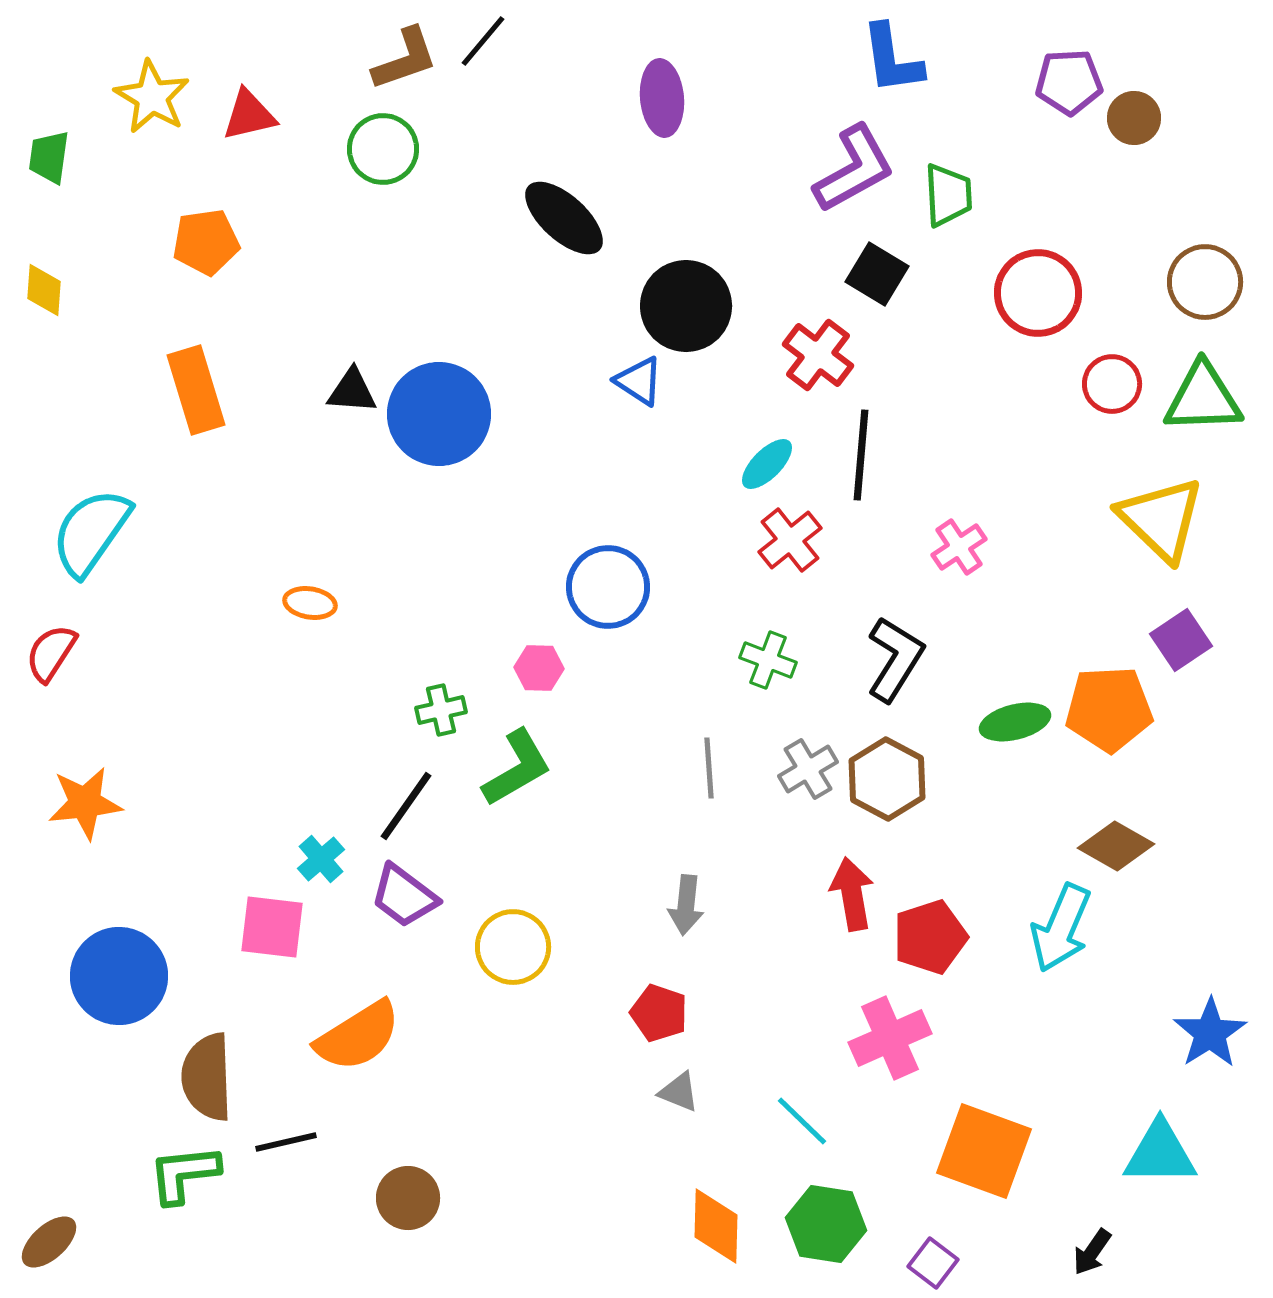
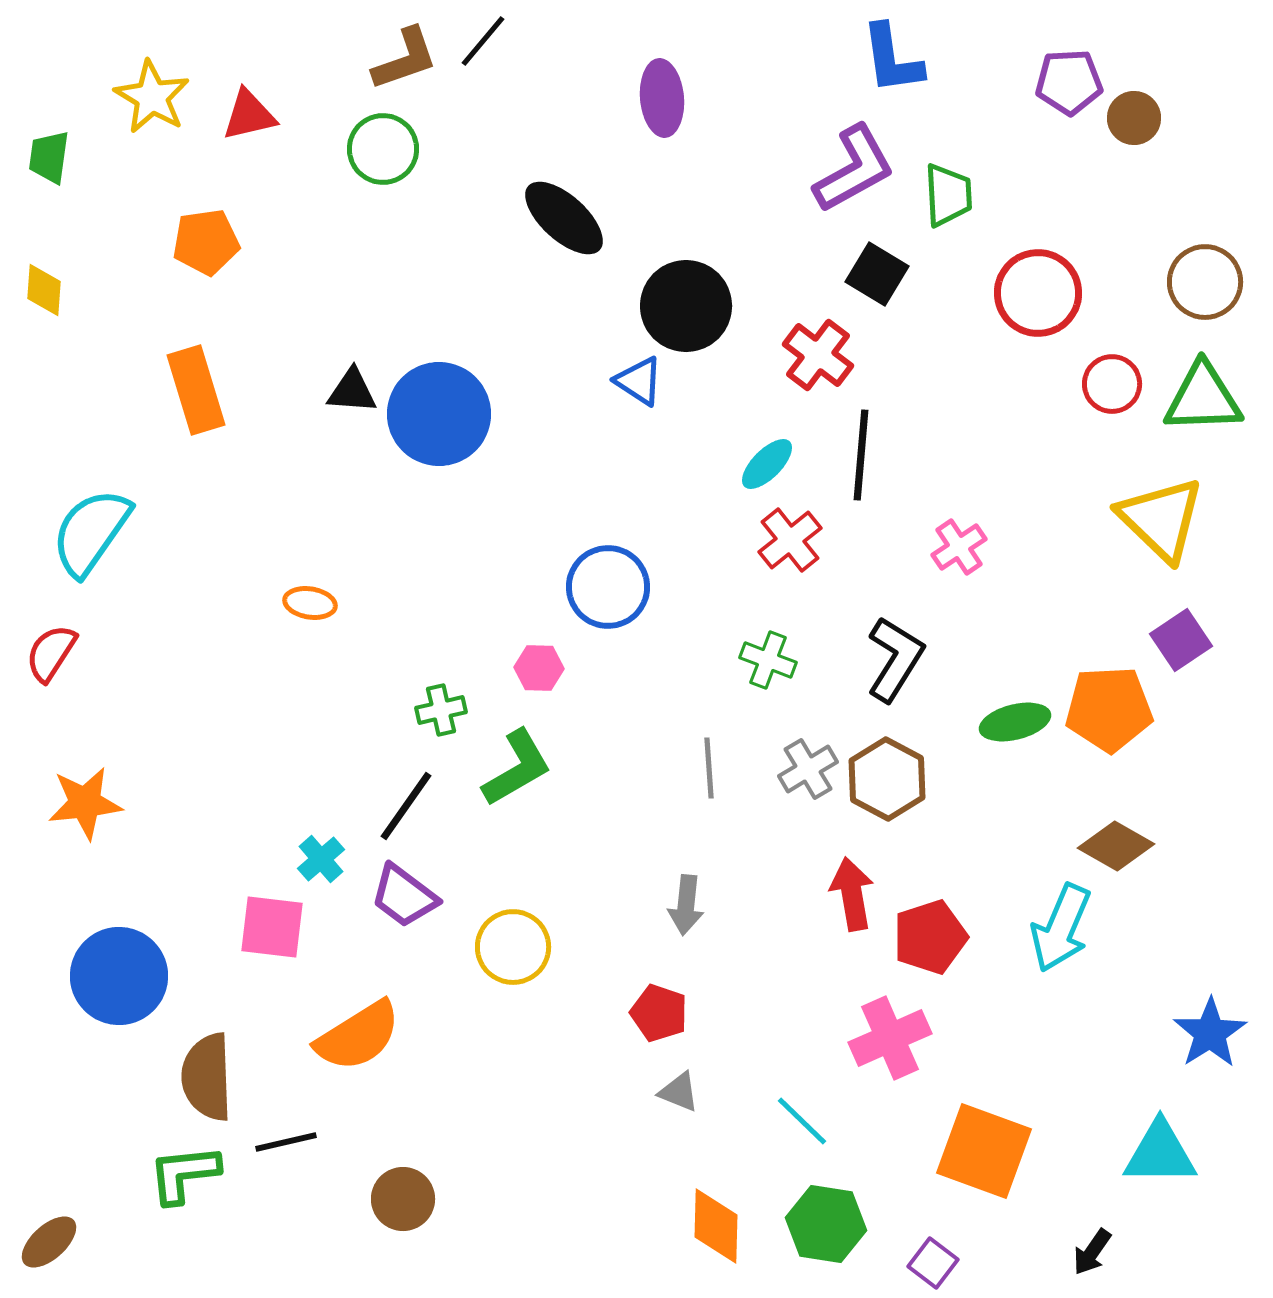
brown circle at (408, 1198): moved 5 px left, 1 px down
